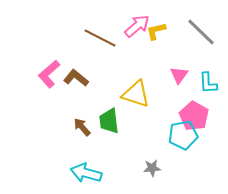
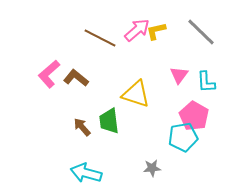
pink arrow: moved 4 px down
cyan L-shape: moved 2 px left, 1 px up
cyan pentagon: moved 2 px down
